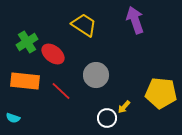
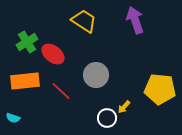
yellow trapezoid: moved 4 px up
orange rectangle: rotated 12 degrees counterclockwise
yellow pentagon: moved 1 px left, 4 px up
